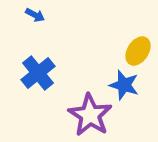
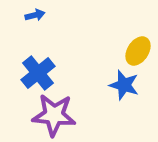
blue arrow: rotated 42 degrees counterclockwise
purple star: moved 36 px left; rotated 27 degrees counterclockwise
